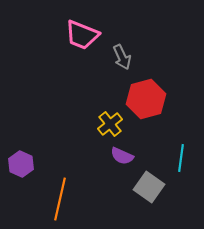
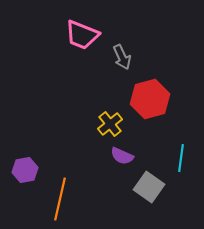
red hexagon: moved 4 px right
purple hexagon: moved 4 px right, 6 px down; rotated 25 degrees clockwise
